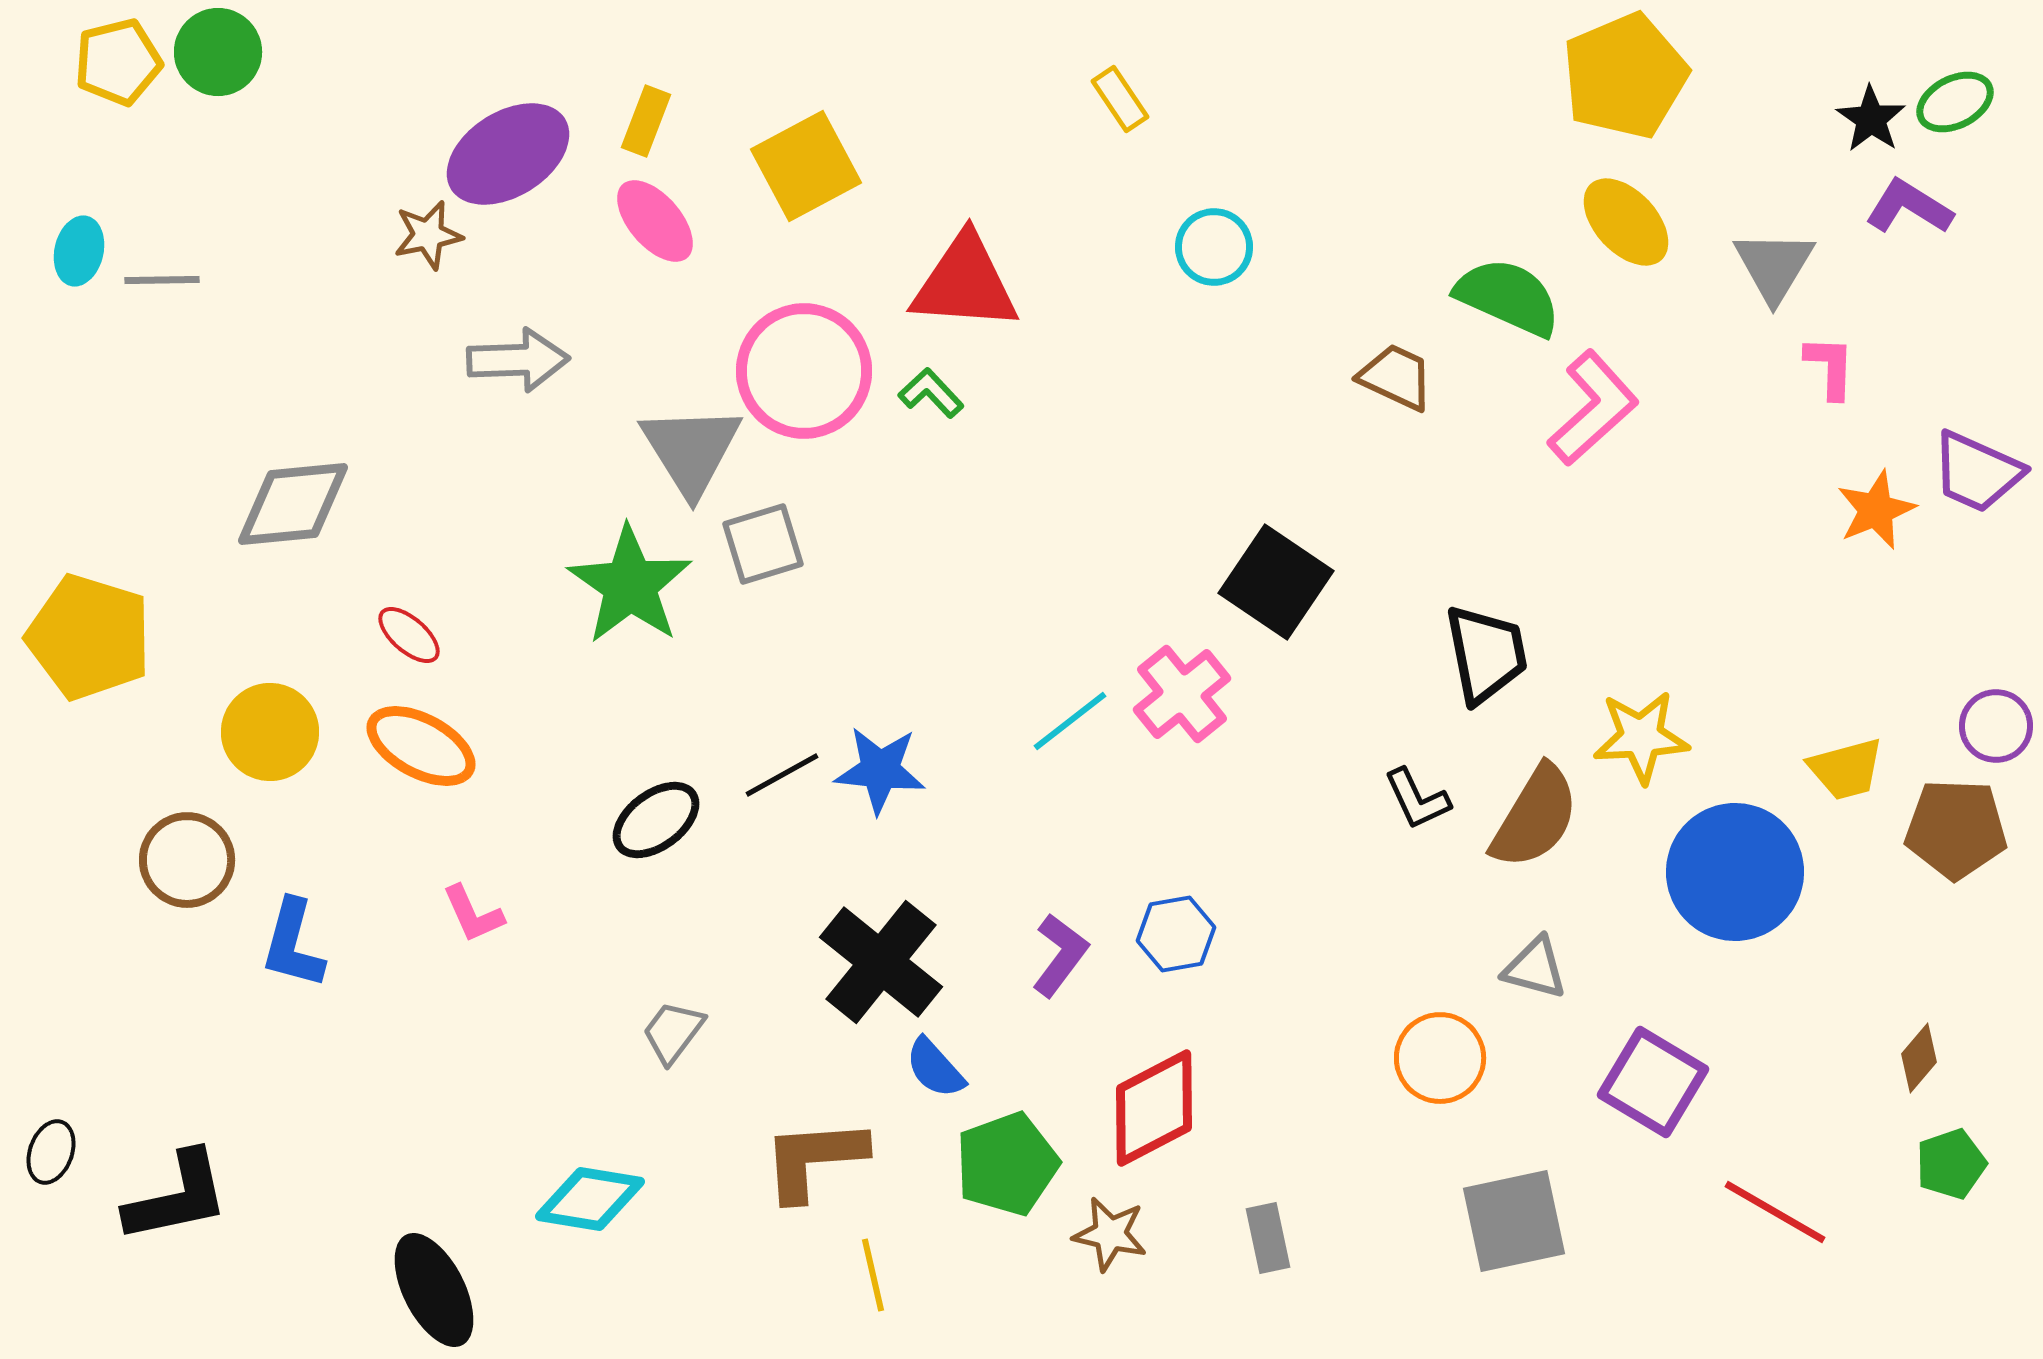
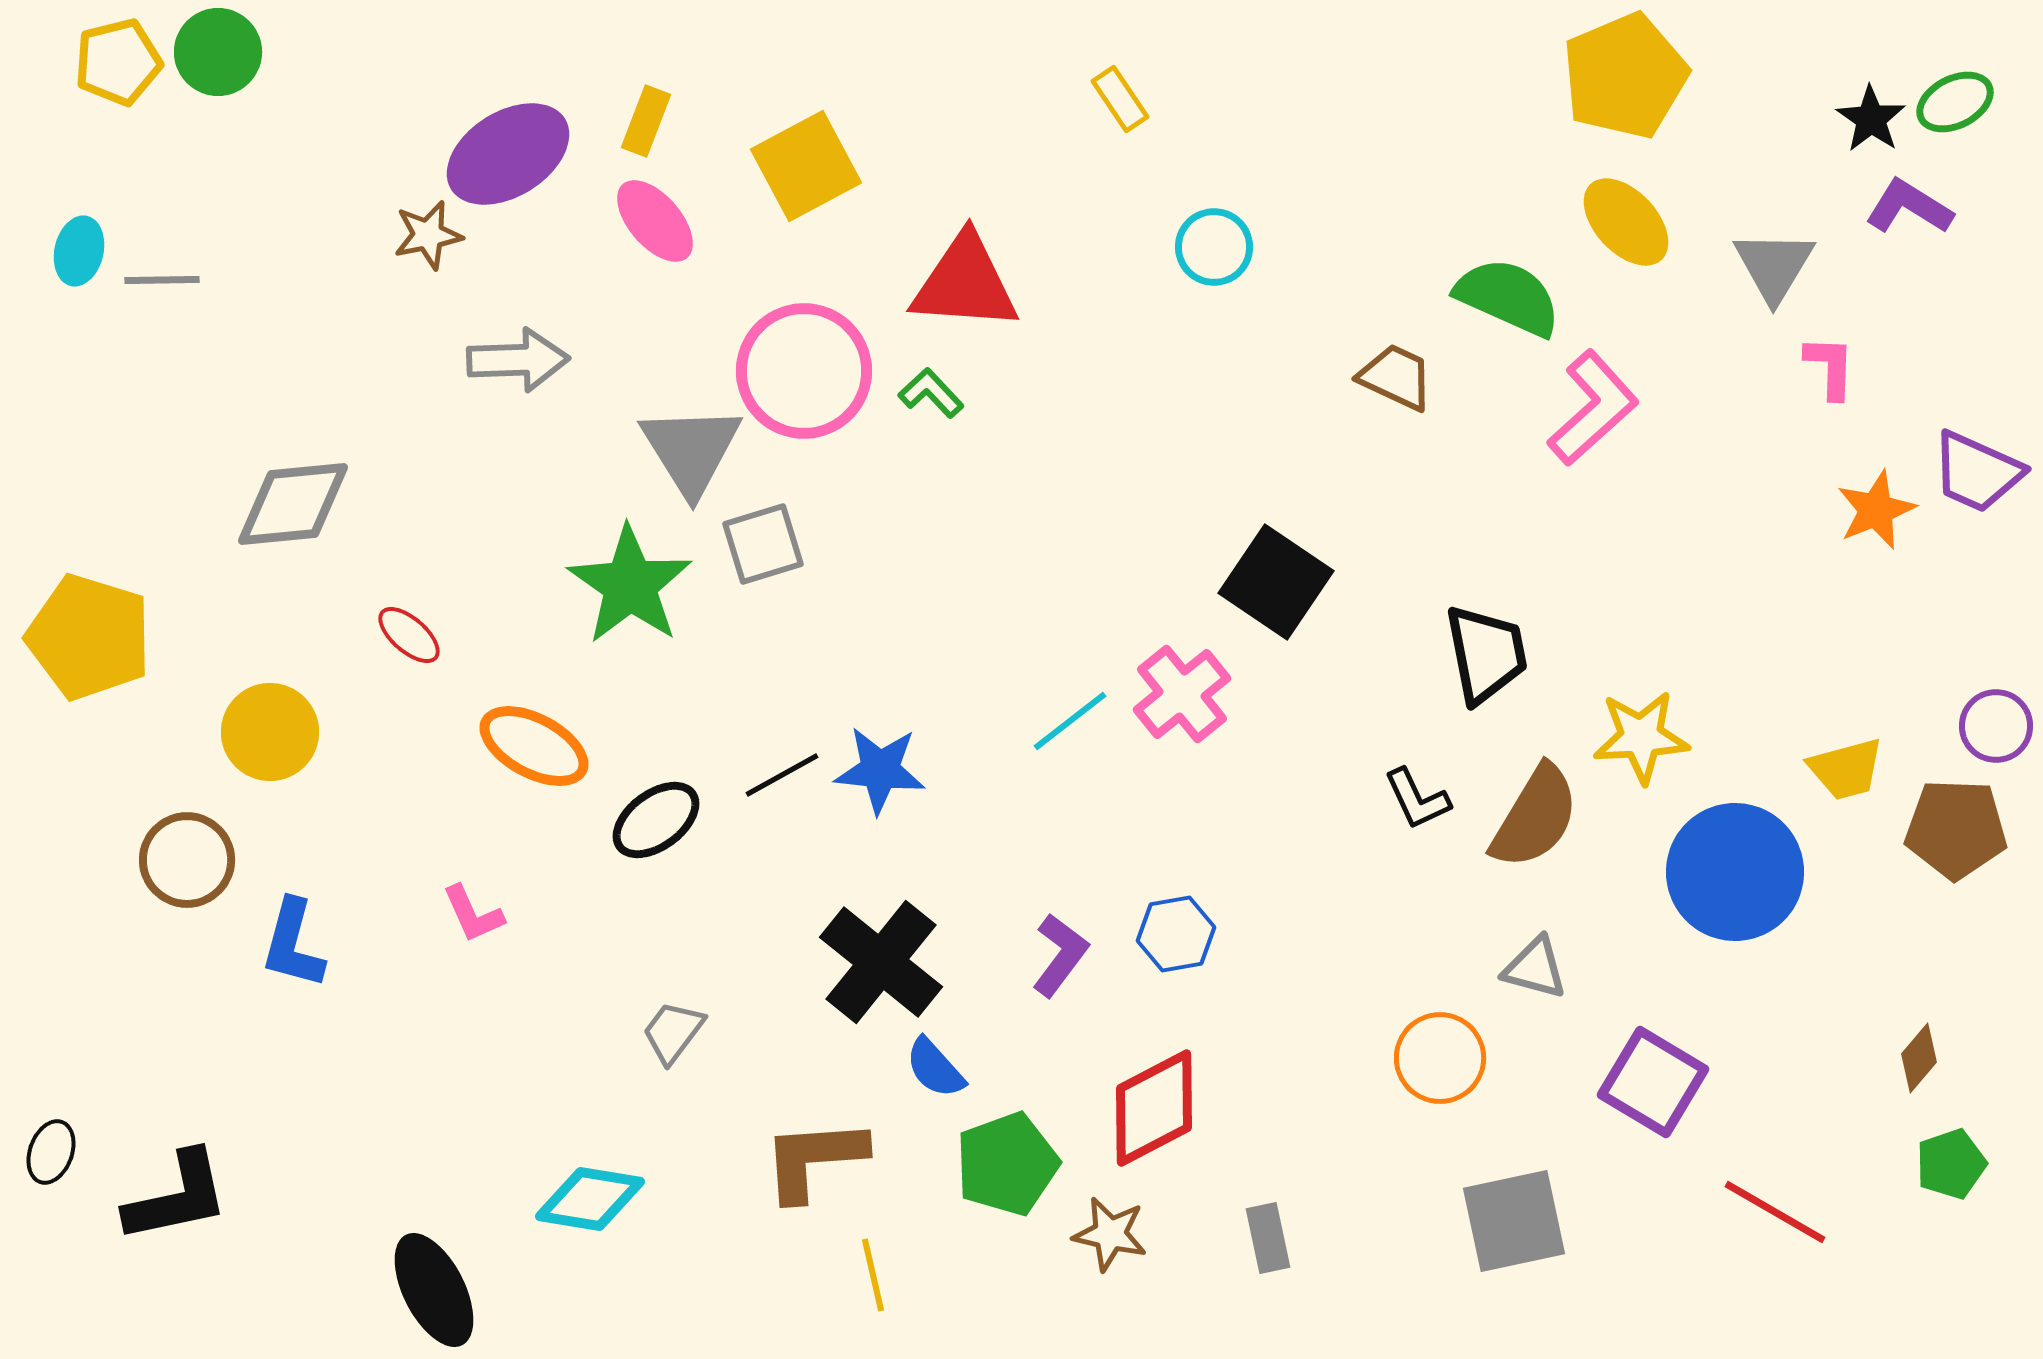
orange ellipse at (421, 746): moved 113 px right
